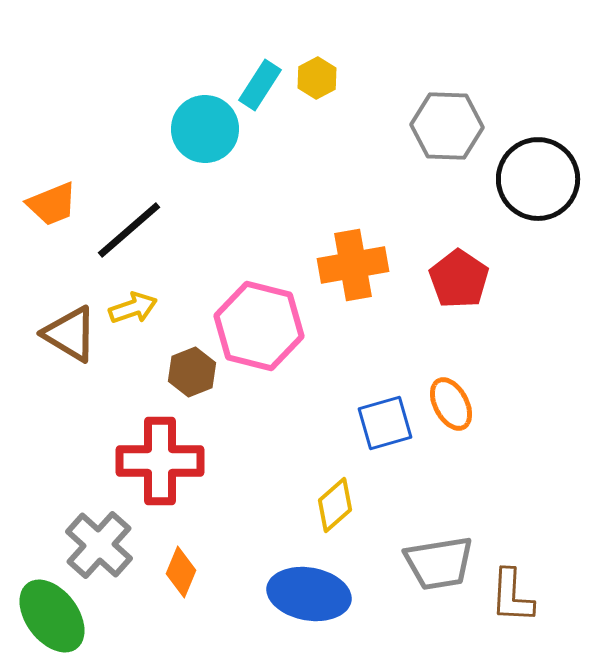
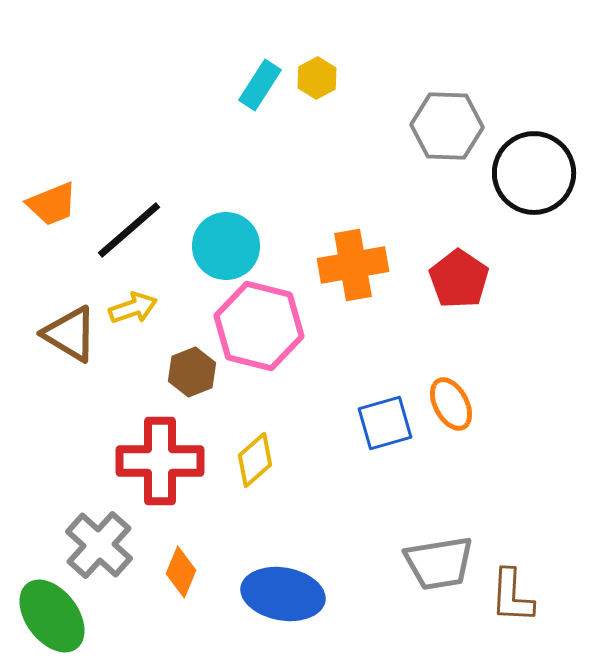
cyan circle: moved 21 px right, 117 px down
black circle: moved 4 px left, 6 px up
yellow diamond: moved 80 px left, 45 px up
blue ellipse: moved 26 px left
